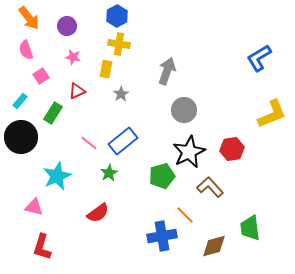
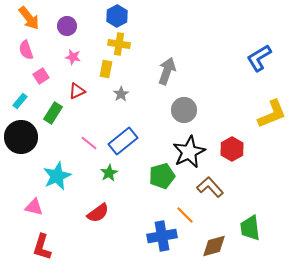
red hexagon: rotated 20 degrees counterclockwise
